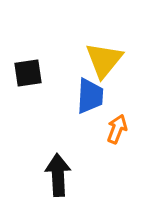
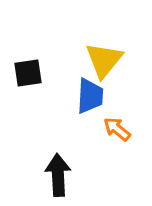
orange arrow: rotated 72 degrees counterclockwise
